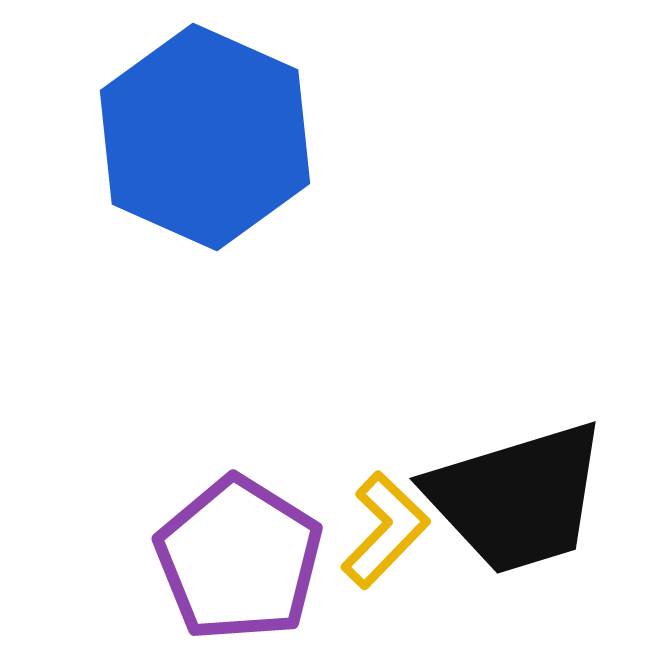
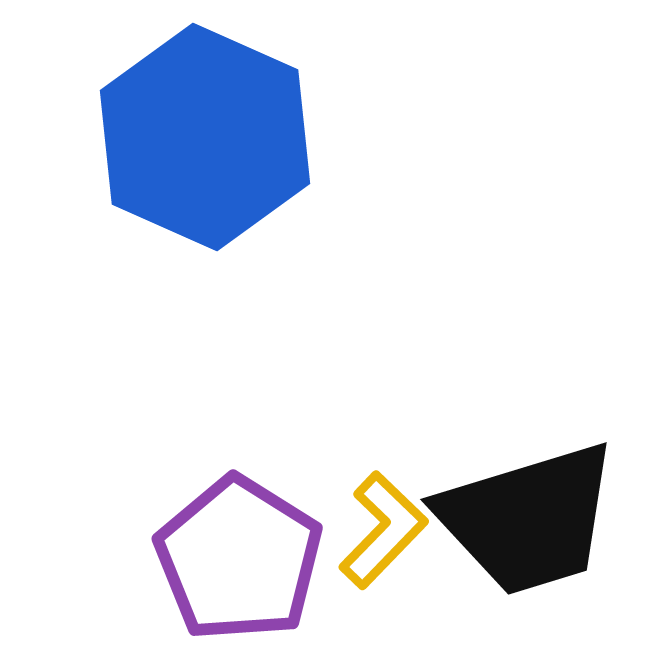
black trapezoid: moved 11 px right, 21 px down
yellow L-shape: moved 2 px left
